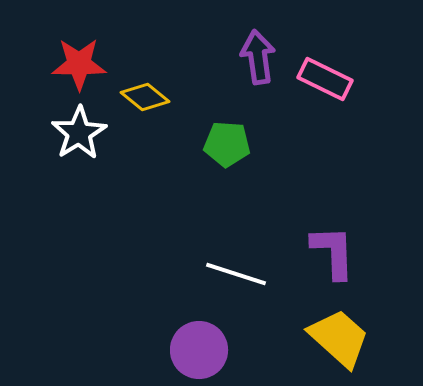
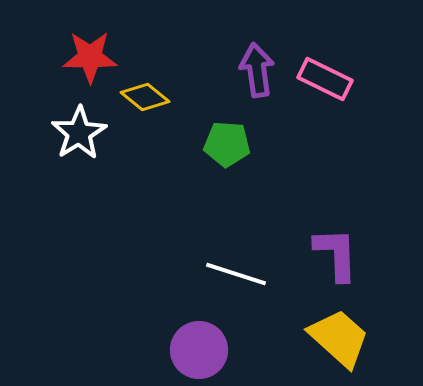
purple arrow: moved 1 px left, 13 px down
red star: moved 11 px right, 7 px up
purple L-shape: moved 3 px right, 2 px down
